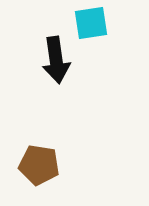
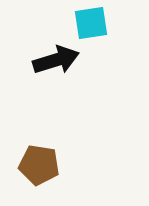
black arrow: rotated 99 degrees counterclockwise
